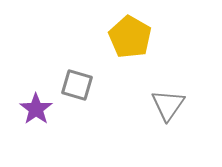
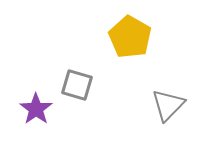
gray triangle: rotated 9 degrees clockwise
